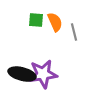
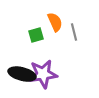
green square: moved 15 px down; rotated 21 degrees counterclockwise
